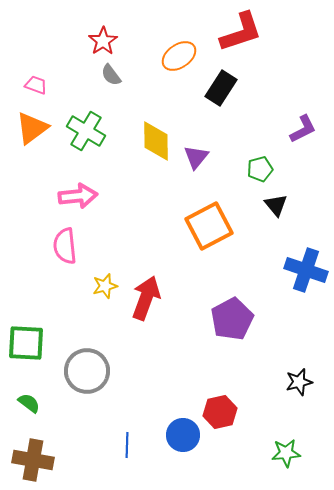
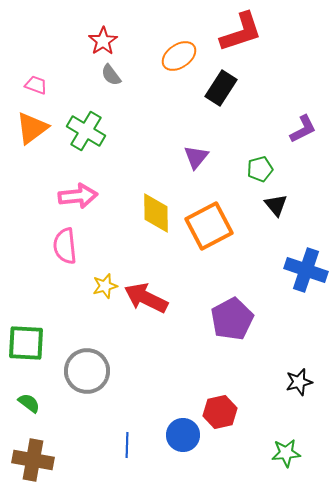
yellow diamond: moved 72 px down
red arrow: rotated 84 degrees counterclockwise
